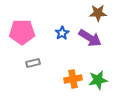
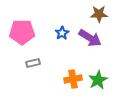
brown star: moved 1 px right, 1 px down
green star: rotated 18 degrees counterclockwise
